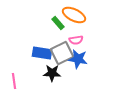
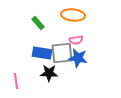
orange ellipse: moved 1 px left; rotated 20 degrees counterclockwise
green rectangle: moved 20 px left
gray square: rotated 20 degrees clockwise
blue star: moved 1 px up
black star: moved 3 px left
pink line: moved 2 px right
